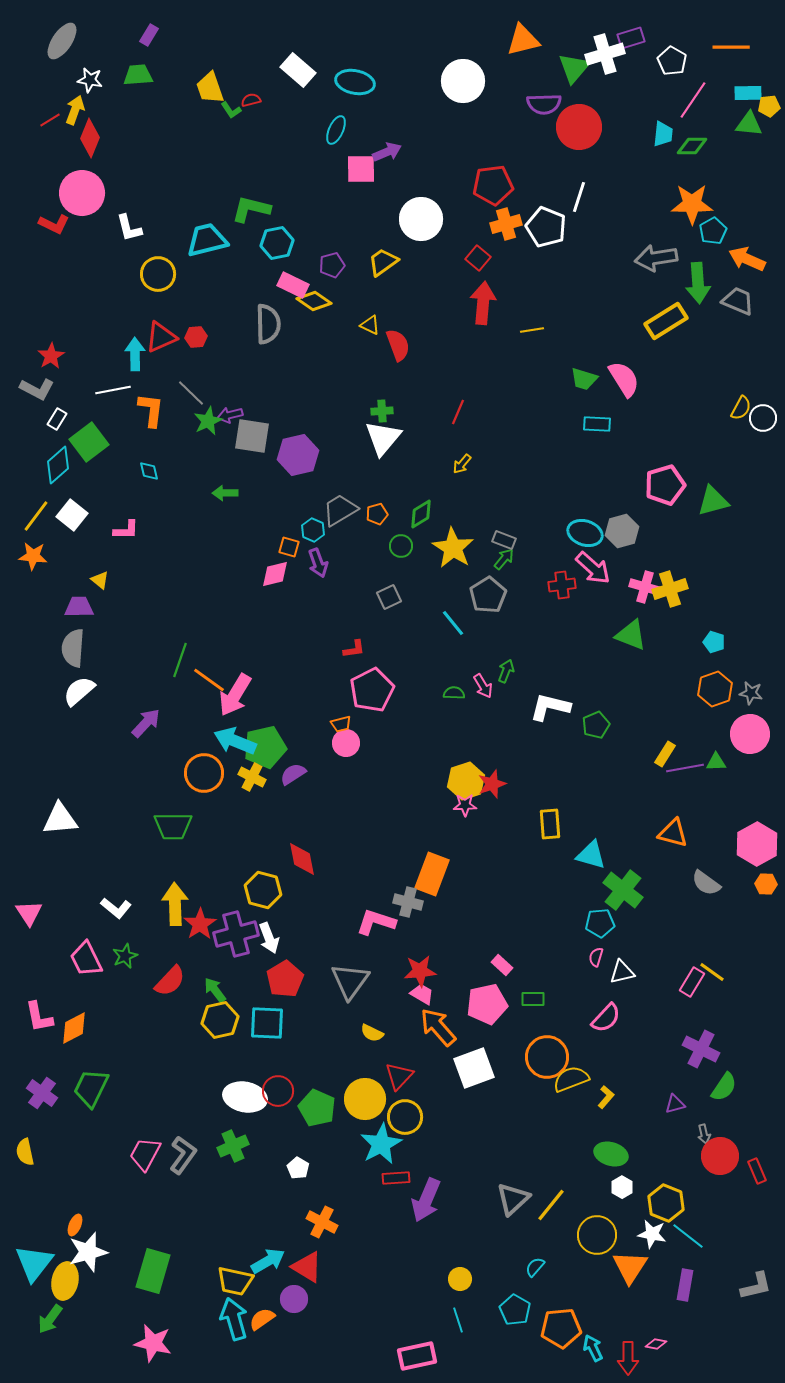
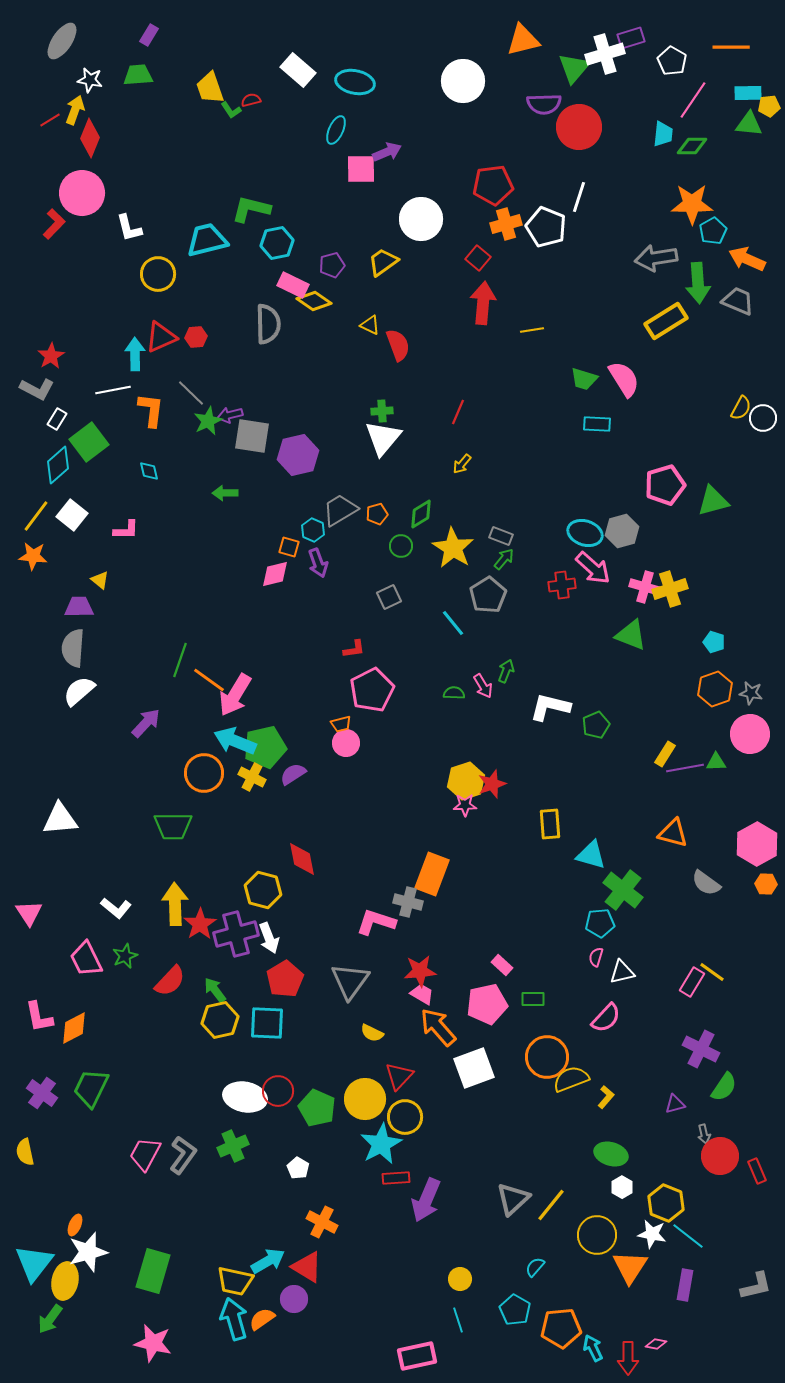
red L-shape at (54, 224): rotated 72 degrees counterclockwise
gray rectangle at (504, 540): moved 3 px left, 4 px up
